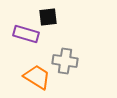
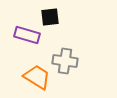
black square: moved 2 px right
purple rectangle: moved 1 px right, 1 px down
